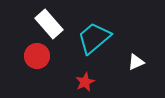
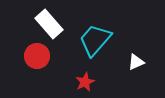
cyan trapezoid: moved 1 px right, 2 px down; rotated 9 degrees counterclockwise
